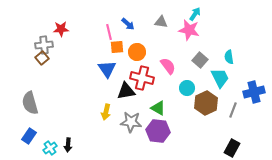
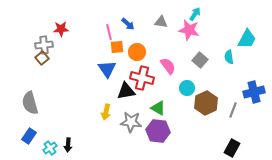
cyan trapezoid: moved 27 px right, 39 px up; rotated 55 degrees clockwise
